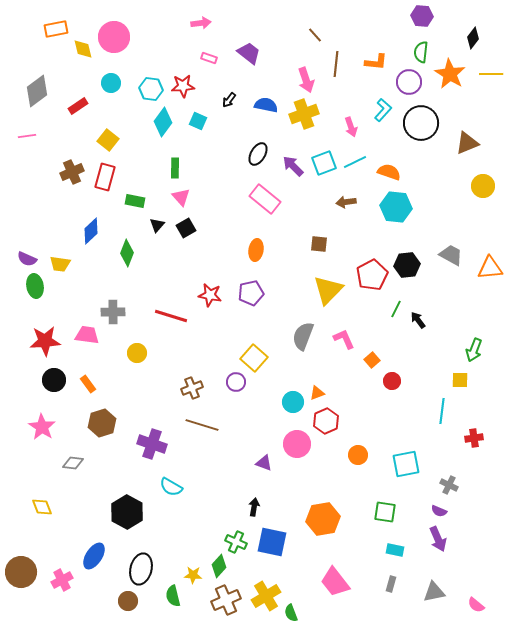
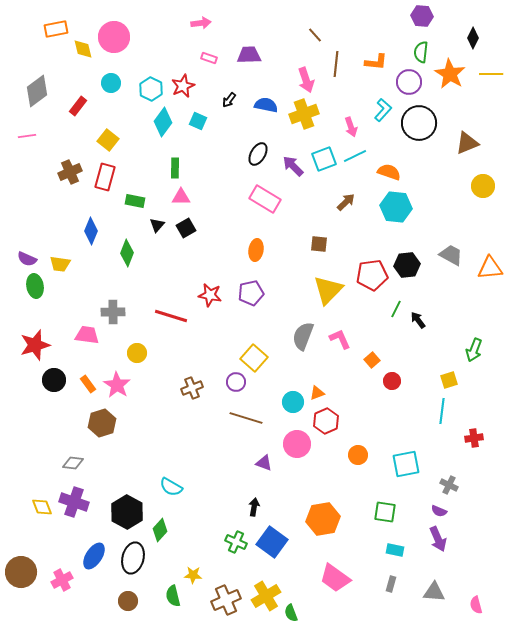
black diamond at (473, 38): rotated 10 degrees counterclockwise
purple trapezoid at (249, 53): moved 2 px down; rotated 40 degrees counterclockwise
red star at (183, 86): rotated 20 degrees counterclockwise
cyan hexagon at (151, 89): rotated 20 degrees clockwise
red rectangle at (78, 106): rotated 18 degrees counterclockwise
black circle at (421, 123): moved 2 px left
cyan line at (355, 162): moved 6 px up
cyan square at (324, 163): moved 4 px up
brown cross at (72, 172): moved 2 px left
pink triangle at (181, 197): rotated 48 degrees counterclockwise
pink rectangle at (265, 199): rotated 8 degrees counterclockwise
brown arrow at (346, 202): rotated 144 degrees clockwise
blue diamond at (91, 231): rotated 24 degrees counterclockwise
red pentagon at (372, 275): rotated 20 degrees clockwise
pink L-shape at (344, 339): moved 4 px left
red star at (45, 341): moved 10 px left, 4 px down; rotated 12 degrees counterclockwise
yellow square at (460, 380): moved 11 px left; rotated 18 degrees counterclockwise
brown line at (202, 425): moved 44 px right, 7 px up
pink star at (42, 427): moved 75 px right, 42 px up
purple cross at (152, 444): moved 78 px left, 58 px down
blue square at (272, 542): rotated 24 degrees clockwise
green diamond at (219, 566): moved 59 px left, 36 px up
black ellipse at (141, 569): moved 8 px left, 11 px up
pink trapezoid at (335, 582): moved 4 px up; rotated 16 degrees counterclockwise
gray triangle at (434, 592): rotated 15 degrees clockwise
pink semicircle at (476, 605): rotated 36 degrees clockwise
